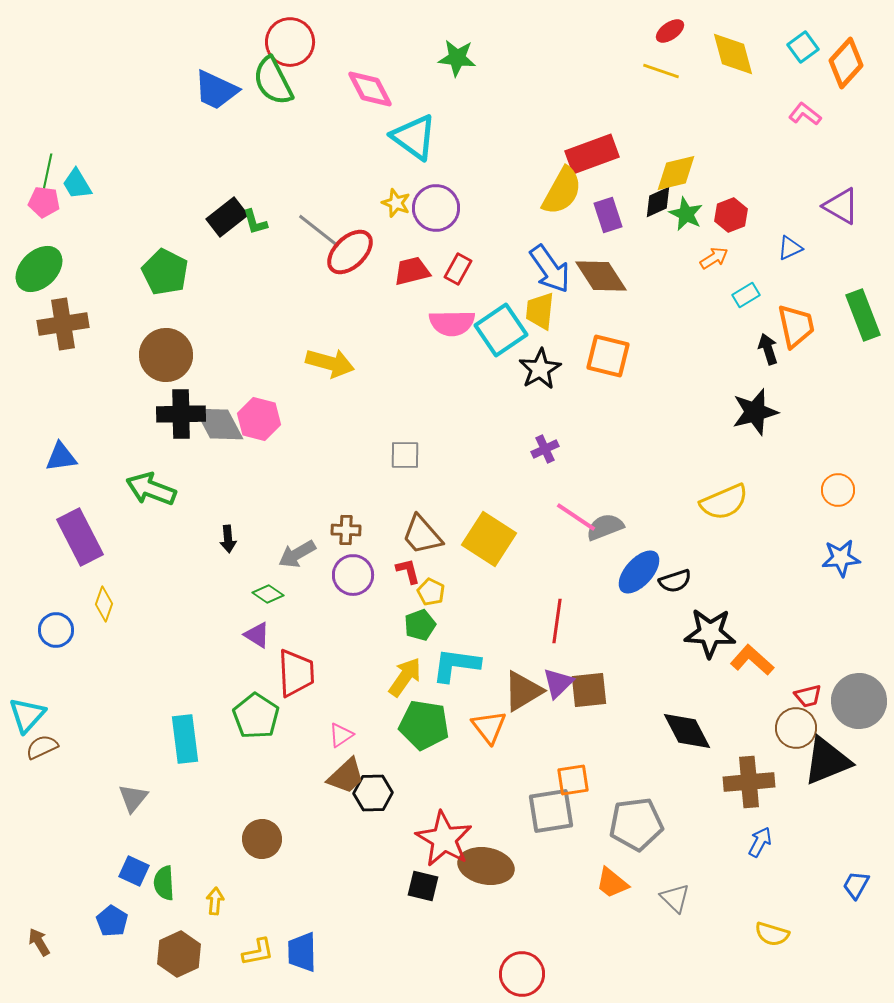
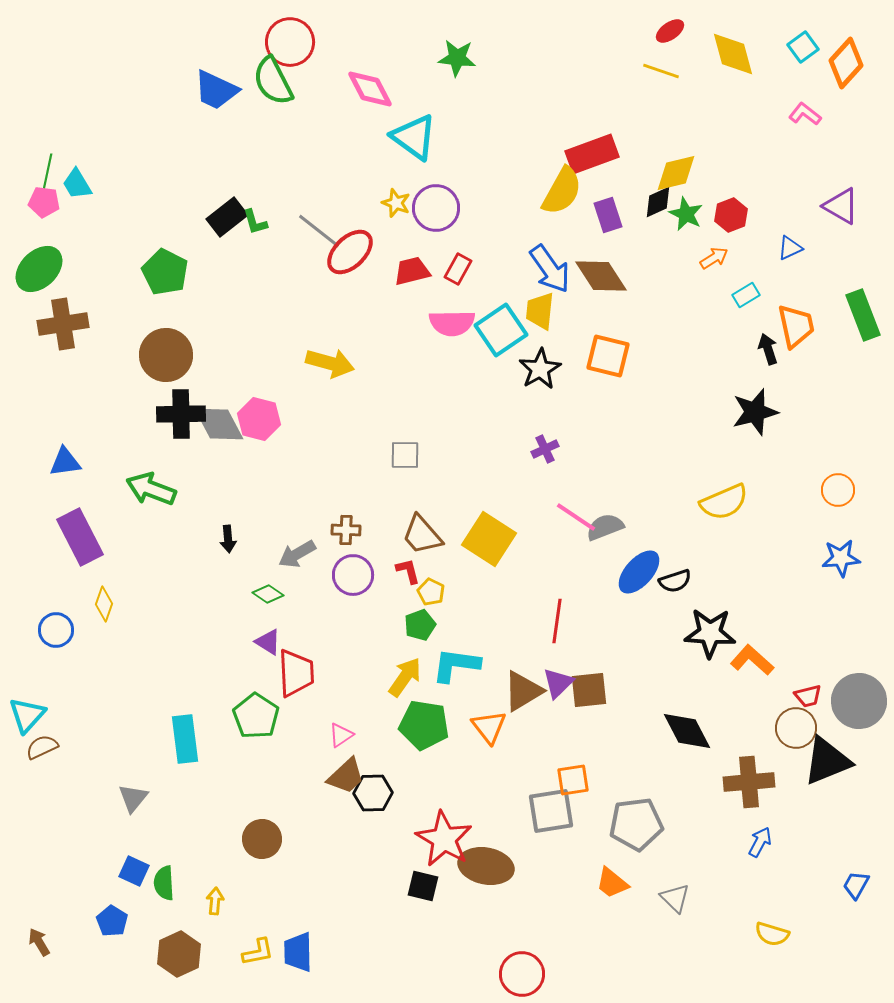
blue triangle at (61, 457): moved 4 px right, 5 px down
purple triangle at (257, 635): moved 11 px right, 7 px down
blue trapezoid at (302, 952): moved 4 px left
